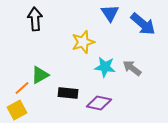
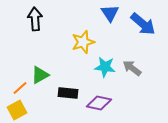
orange line: moved 2 px left
